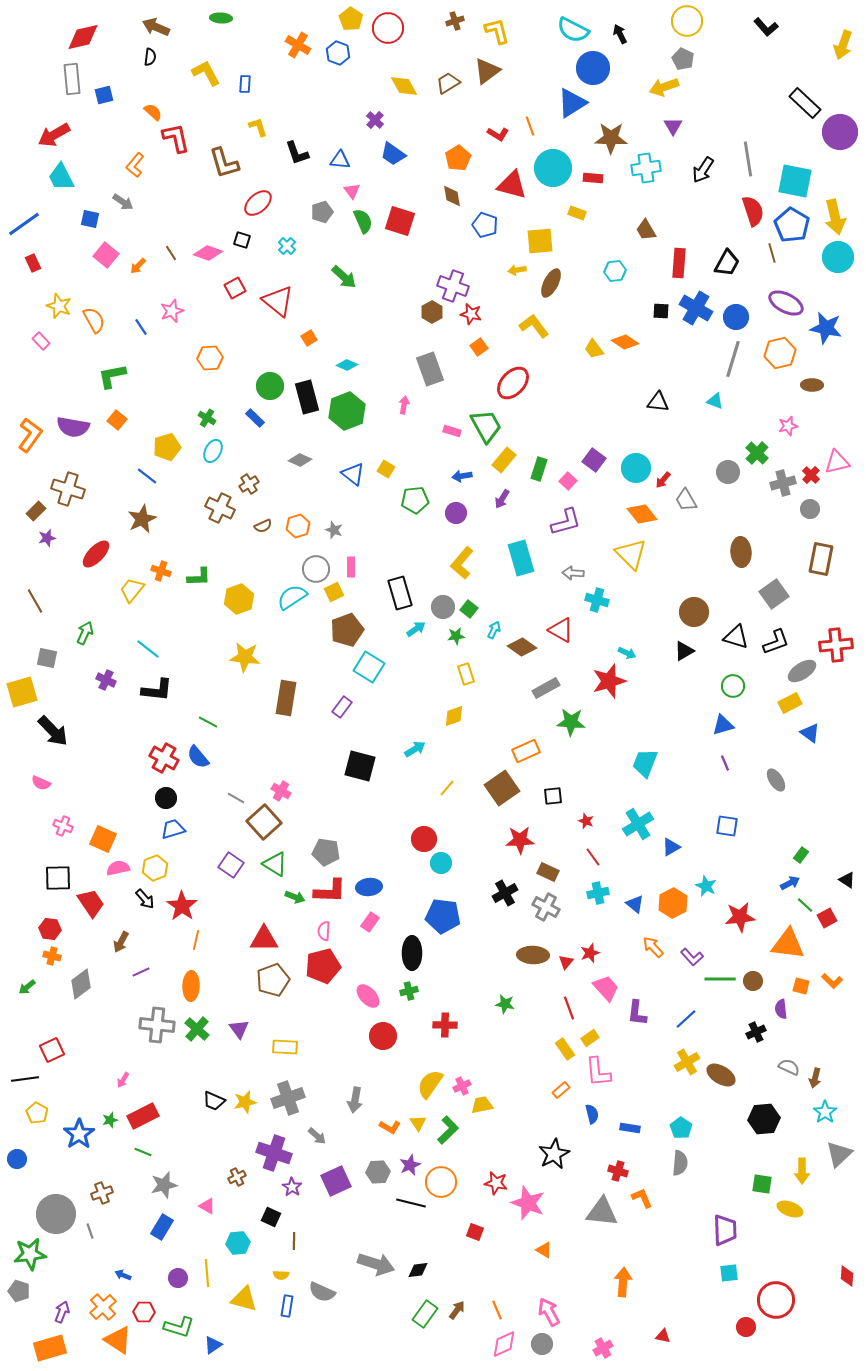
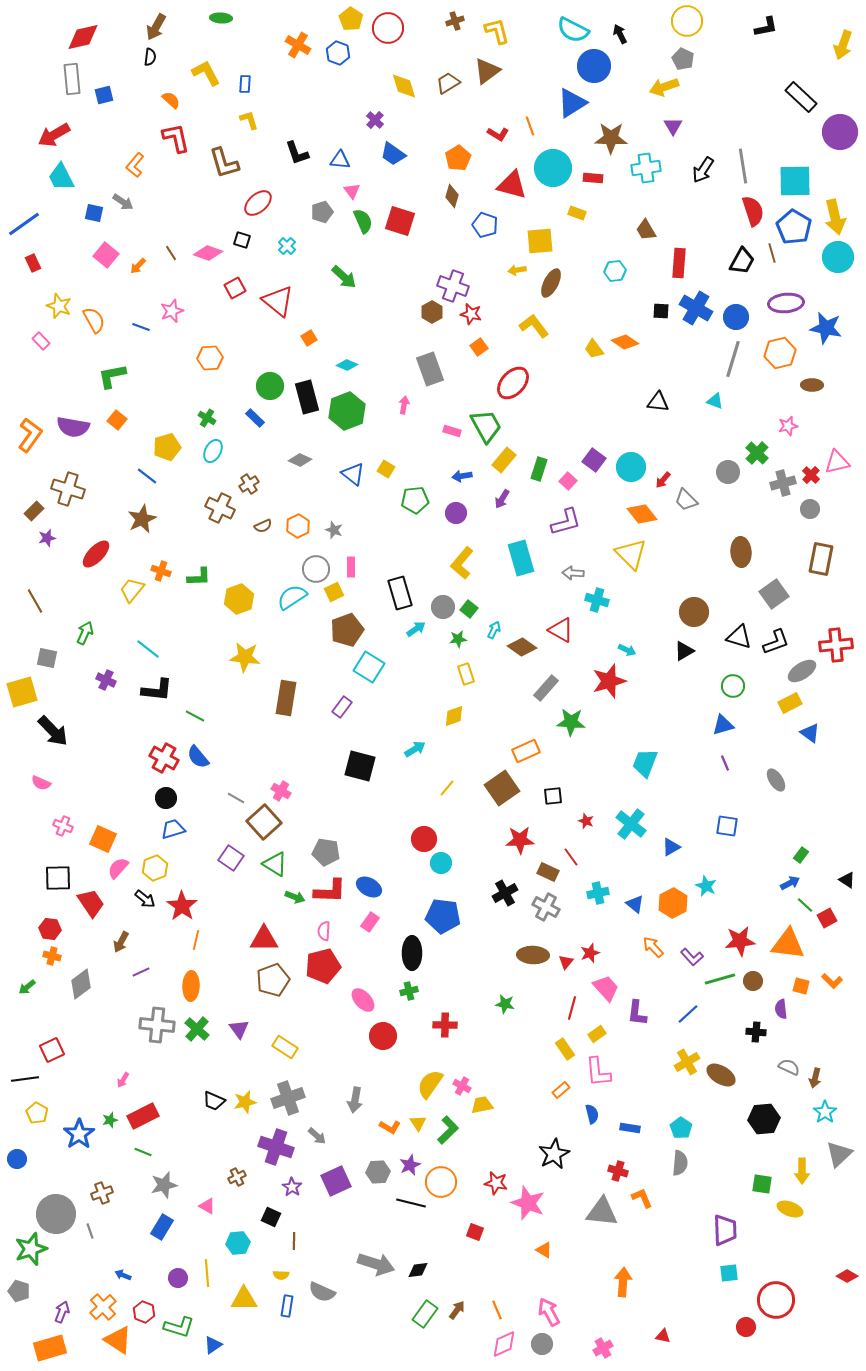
brown arrow at (156, 27): rotated 84 degrees counterclockwise
black L-shape at (766, 27): rotated 60 degrees counterclockwise
blue circle at (593, 68): moved 1 px right, 2 px up
yellow diamond at (404, 86): rotated 12 degrees clockwise
black rectangle at (805, 103): moved 4 px left, 6 px up
orange semicircle at (153, 112): moved 18 px right, 12 px up
yellow L-shape at (258, 127): moved 9 px left, 7 px up
gray line at (748, 159): moved 5 px left, 7 px down
cyan square at (795, 181): rotated 12 degrees counterclockwise
brown diamond at (452, 196): rotated 25 degrees clockwise
blue square at (90, 219): moved 4 px right, 6 px up
blue pentagon at (792, 225): moved 2 px right, 2 px down
black trapezoid at (727, 263): moved 15 px right, 2 px up
purple ellipse at (786, 303): rotated 32 degrees counterclockwise
blue line at (141, 327): rotated 36 degrees counterclockwise
cyan circle at (636, 468): moved 5 px left, 1 px up
gray trapezoid at (686, 500): rotated 15 degrees counterclockwise
brown rectangle at (36, 511): moved 2 px left
orange hexagon at (298, 526): rotated 10 degrees counterclockwise
green star at (456, 636): moved 2 px right, 3 px down
black triangle at (736, 637): moved 3 px right
cyan arrow at (627, 653): moved 3 px up
gray rectangle at (546, 688): rotated 20 degrees counterclockwise
green line at (208, 722): moved 13 px left, 6 px up
cyan cross at (638, 824): moved 7 px left; rotated 20 degrees counterclockwise
red line at (593, 857): moved 22 px left
purple square at (231, 865): moved 7 px up
pink semicircle at (118, 868): rotated 35 degrees counterclockwise
blue ellipse at (369, 887): rotated 35 degrees clockwise
black arrow at (145, 899): rotated 10 degrees counterclockwise
red star at (740, 917): moved 24 px down
green line at (720, 979): rotated 16 degrees counterclockwise
pink ellipse at (368, 996): moved 5 px left, 4 px down
red line at (569, 1008): moved 3 px right; rotated 35 degrees clockwise
blue line at (686, 1019): moved 2 px right, 5 px up
black cross at (756, 1032): rotated 30 degrees clockwise
yellow rectangle at (590, 1038): moved 7 px right, 4 px up
yellow rectangle at (285, 1047): rotated 30 degrees clockwise
pink cross at (462, 1086): rotated 36 degrees counterclockwise
purple cross at (274, 1153): moved 2 px right, 6 px up
green star at (30, 1254): moved 1 px right, 5 px up; rotated 12 degrees counterclockwise
red diamond at (847, 1276): rotated 65 degrees counterclockwise
yellow triangle at (244, 1299): rotated 16 degrees counterclockwise
red hexagon at (144, 1312): rotated 20 degrees clockwise
